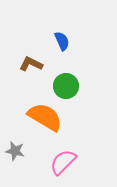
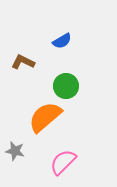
blue semicircle: rotated 84 degrees clockwise
brown L-shape: moved 8 px left, 2 px up
orange semicircle: rotated 72 degrees counterclockwise
